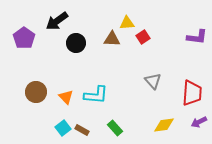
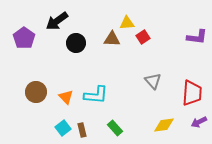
brown rectangle: rotated 48 degrees clockwise
